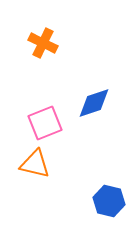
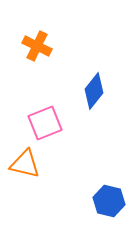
orange cross: moved 6 px left, 3 px down
blue diamond: moved 12 px up; rotated 33 degrees counterclockwise
orange triangle: moved 10 px left
